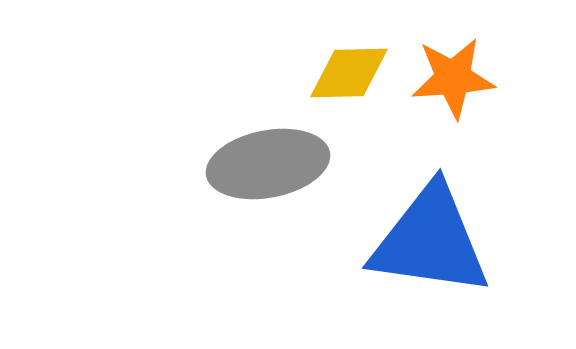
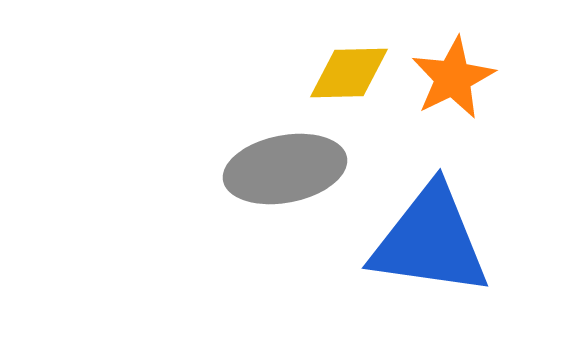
orange star: rotated 22 degrees counterclockwise
gray ellipse: moved 17 px right, 5 px down
